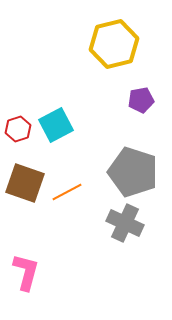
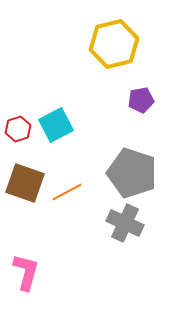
gray pentagon: moved 1 px left, 1 px down
